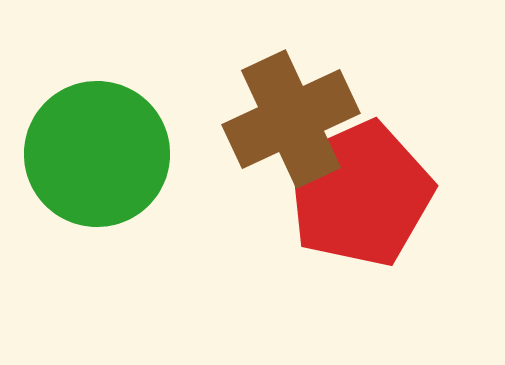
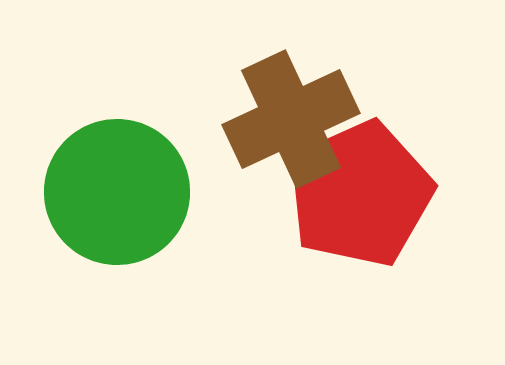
green circle: moved 20 px right, 38 px down
